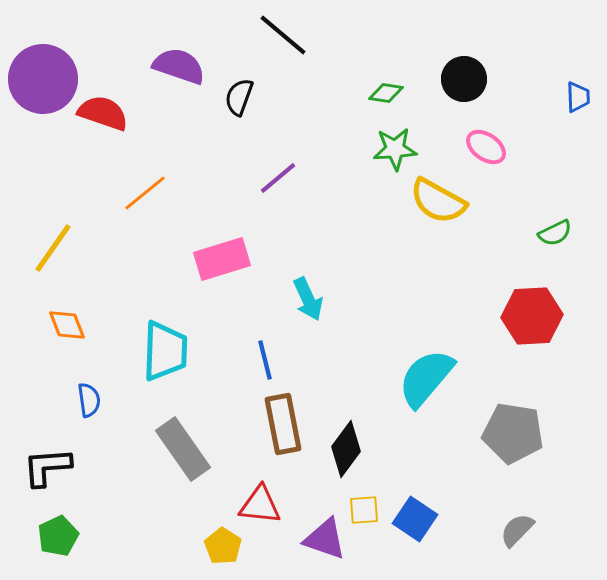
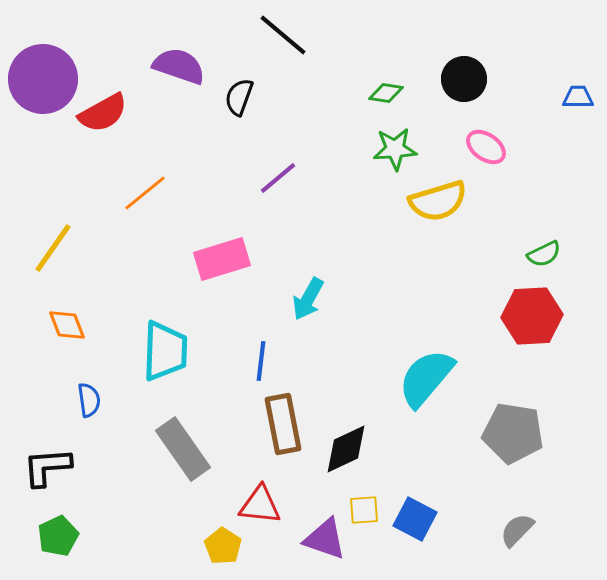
blue trapezoid: rotated 88 degrees counterclockwise
red semicircle: rotated 132 degrees clockwise
yellow semicircle: rotated 46 degrees counterclockwise
green semicircle: moved 11 px left, 21 px down
cyan arrow: rotated 54 degrees clockwise
blue line: moved 4 px left, 1 px down; rotated 21 degrees clockwise
black diamond: rotated 28 degrees clockwise
blue square: rotated 6 degrees counterclockwise
